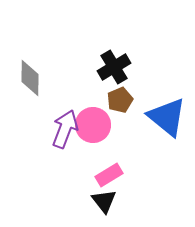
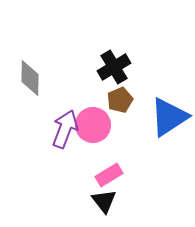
blue triangle: moved 2 px right; rotated 48 degrees clockwise
